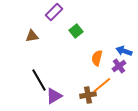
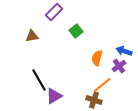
brown cross: moved 6 px right, 5 px down; rotated 28 degrees clockwise
